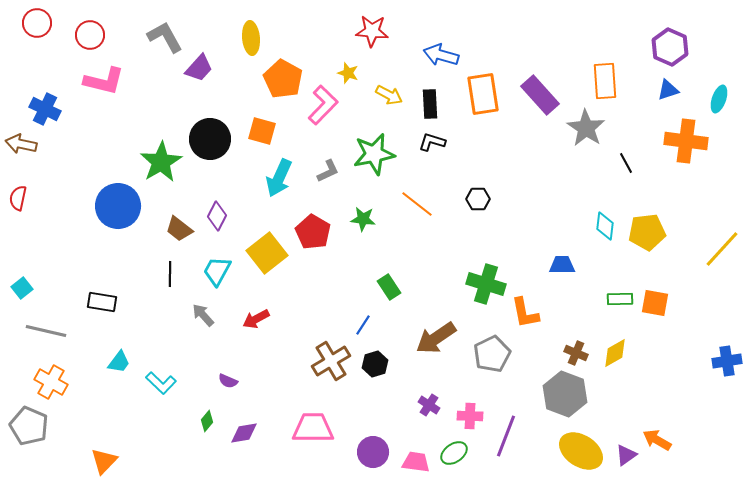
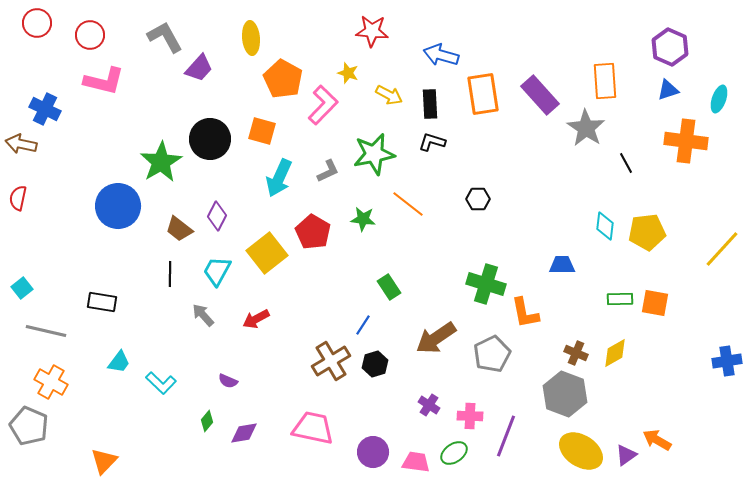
orange line at (417, 204): moved 9 px left
pink trapezoid at (313, 428): rotated 12 degrees clockwise
